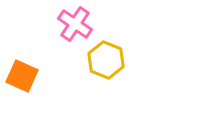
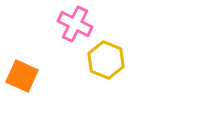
pink cross: rotated 8 degrees counterclockwise
